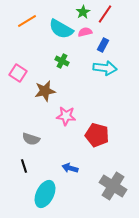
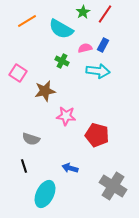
pink semicircle: moved 16 px down
cyan arrow: moved 7 px left, 3 px down
